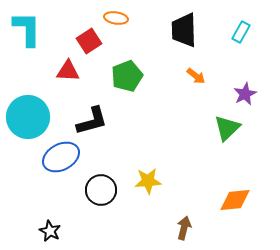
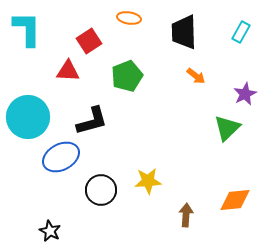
orange ellipse: moved 13 px right
black trapezoid: moved 2 px down
brown arrow: moved 2 px right, 13 px up; rotated 10 degrees counterclockwise
